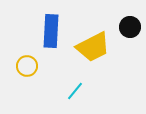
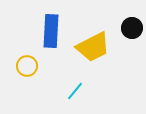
black circle: moved 2 px right, 1 px down
